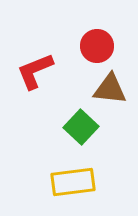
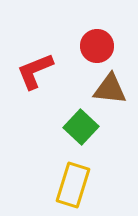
yellow rectangle: moved 3 px down; rotated 66 degrees counterclockwise
